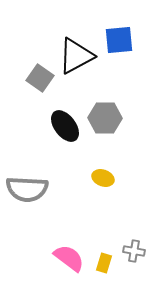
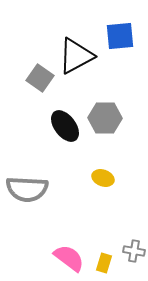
blue square: moved 1 px right, 4 px up
